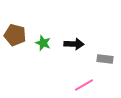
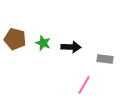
brown pentagon: moved 4 px down
black arrow: moved 3 px left, 3 px down
pink line: rotated 30 degrees counterclockwise
